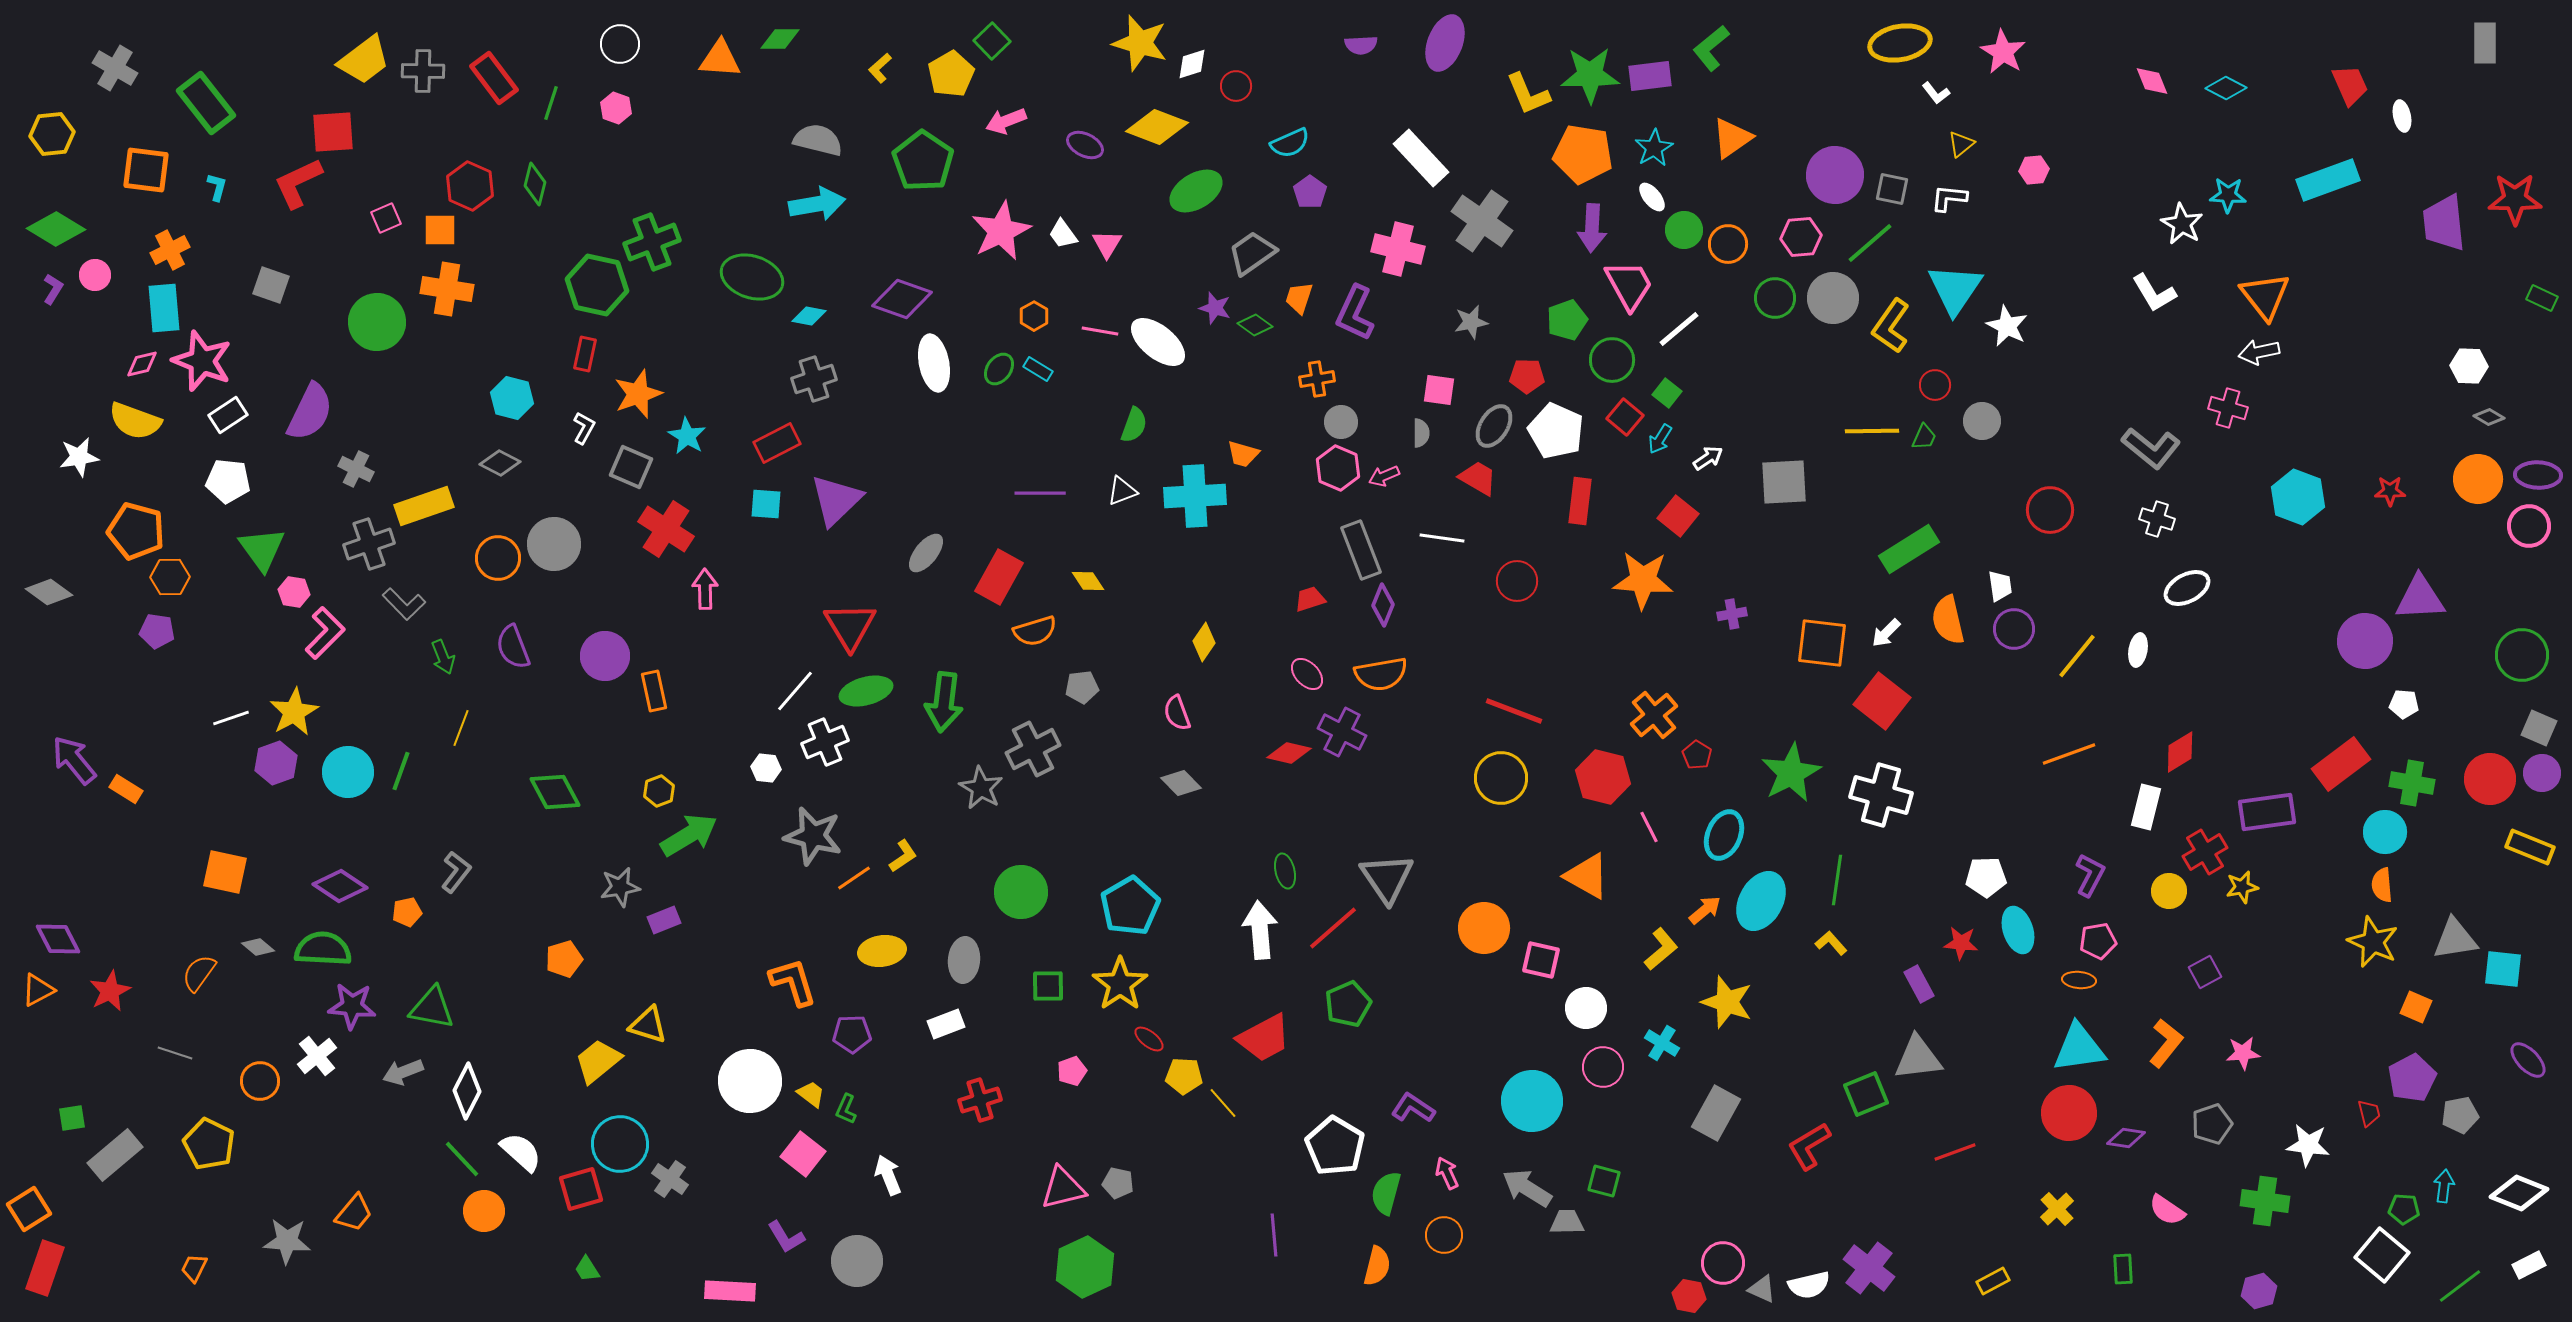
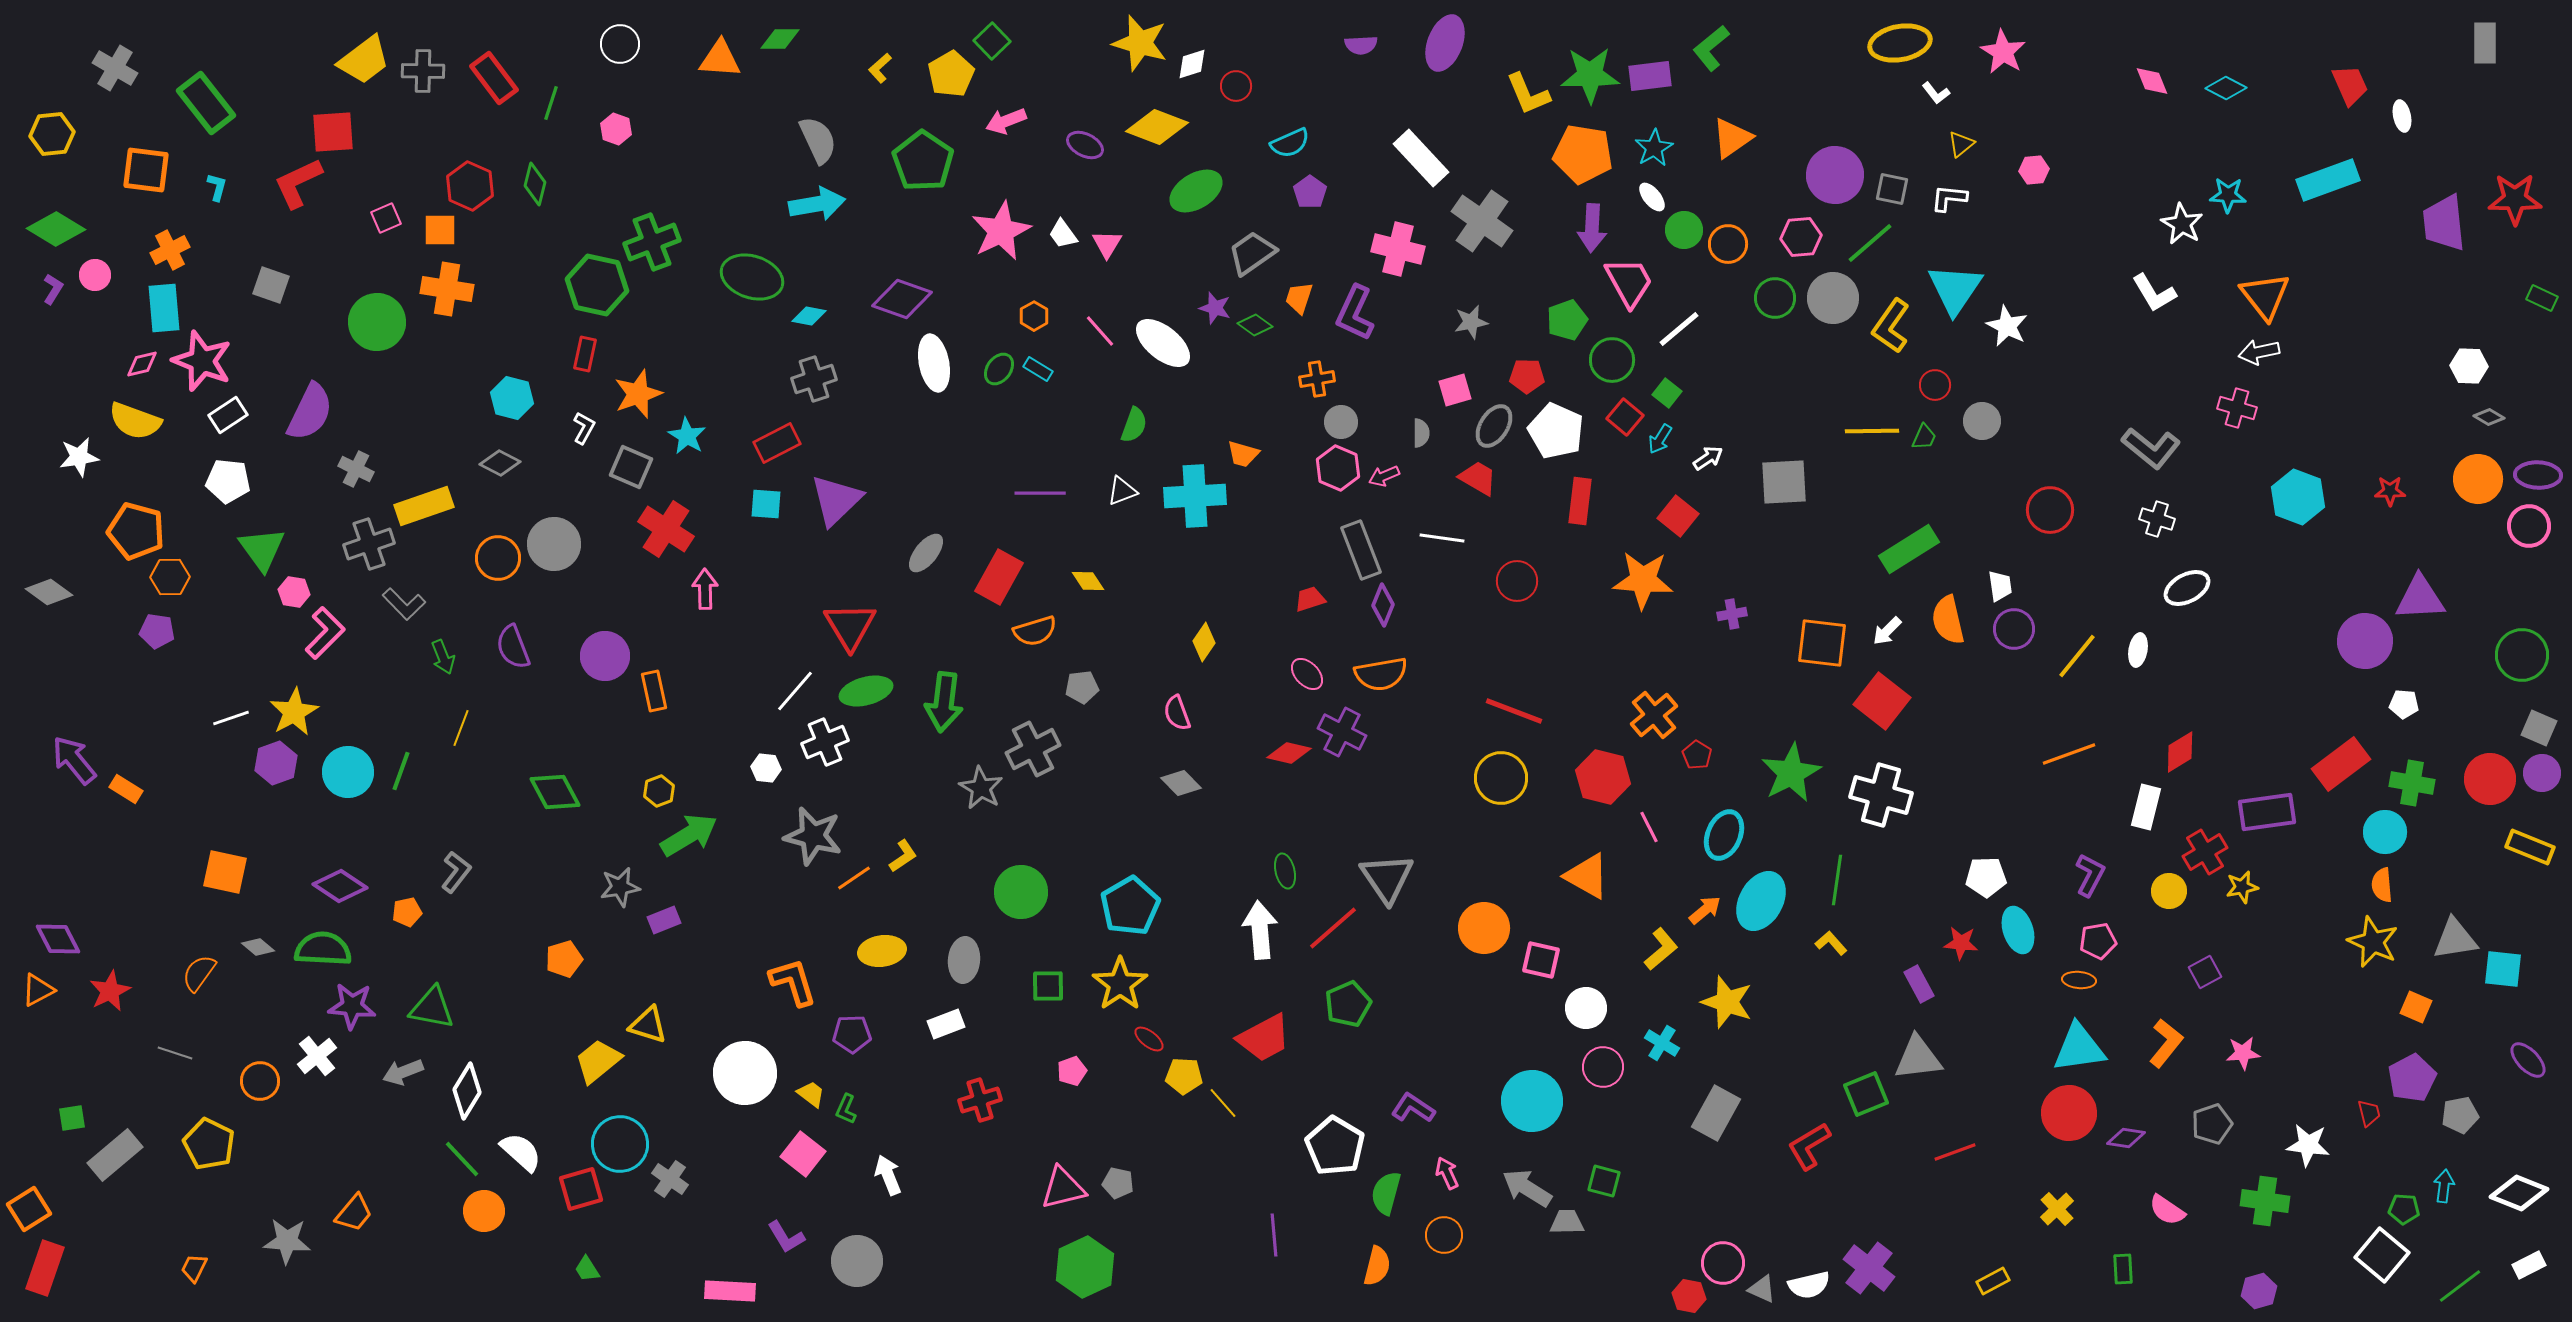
pink hexagon at (616, 108): moved 21 px down
gray semicircle at (818, 140): rotated 51 degrees clockwise
pink trapezoid at (1629, 285): moved 3 px up
pink line at (1100, 331): rotated 39 degrees clockwise
white ellipse at (1158, 342): moved 5 px right, 1 px down
pink square at (1439, 390): moved 16 px right; rotated 24 degrees counterclockwise
pink cross at (2228, 408): moved 9 px right
white arrow at (1886, 633): moved 1 px right, 2 px up
white circle at (750, 1081): moved 5 px left, 8 px up
white diamond at (467, 1091): rotated 4 degrees clockwise
